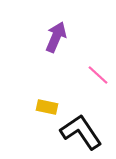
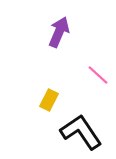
purple arrow: moved 3 px right, 5 px up
yellow rectangle: moved 2 px right, 7 px up; rotated 75 degrees counterclockwise
